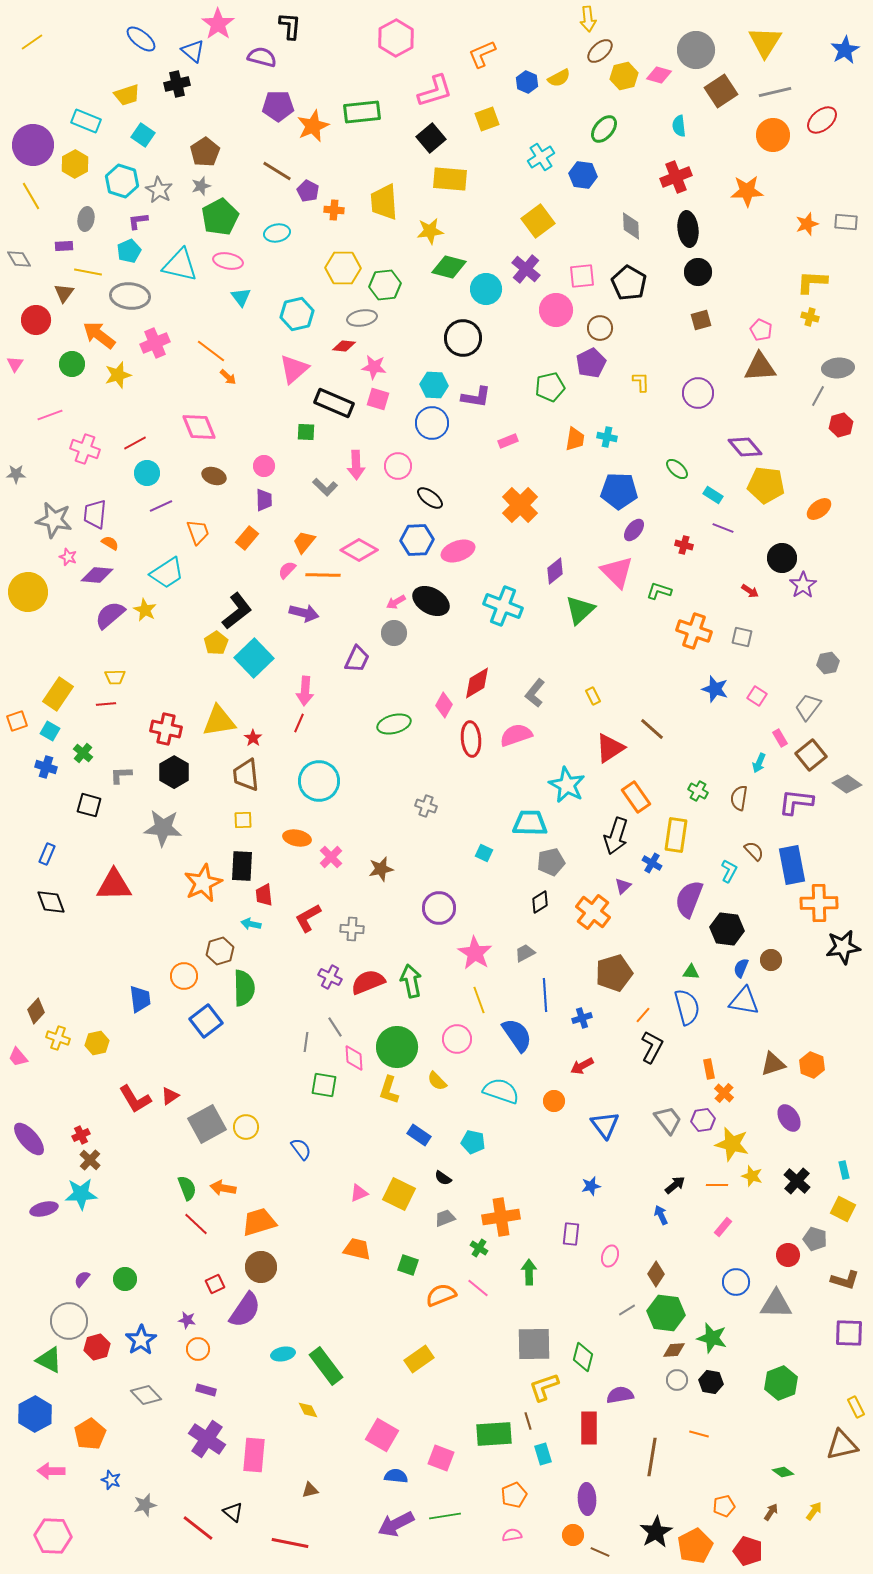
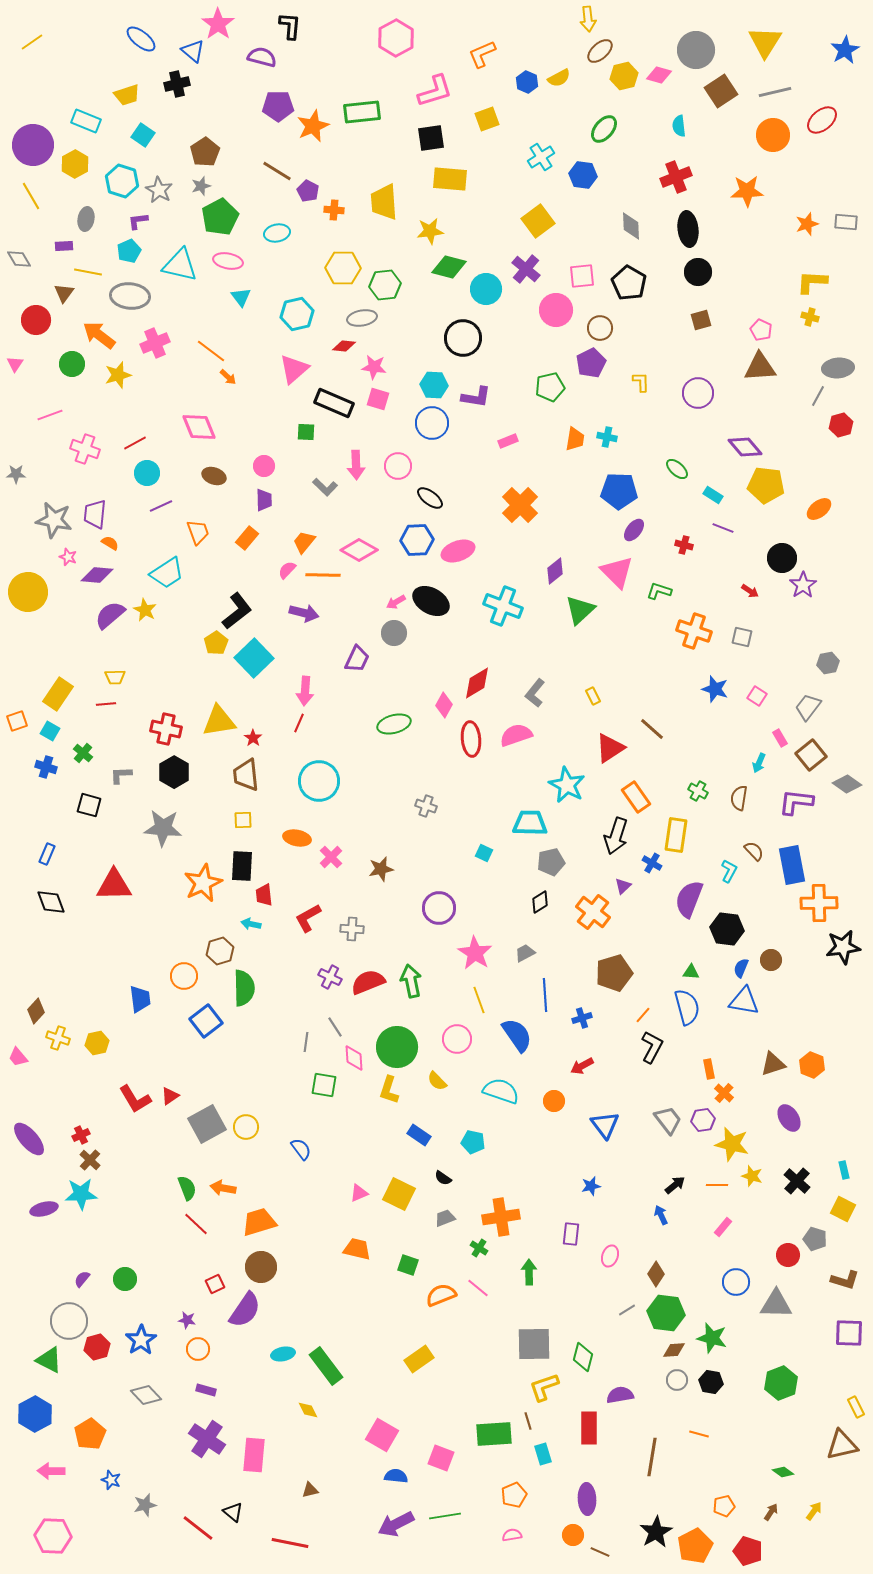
black square at (431, 138): rotated 32 degrees clockwise
